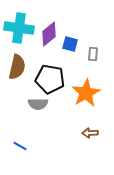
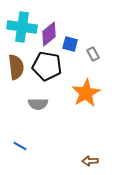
cyan cross: moved 3 px right, 1 px up
gray rectangle: rotated 32 degrees counterclockwise
brown semicircle: moved 1 px left; rotated 20 degrees counterclockwise
black pentagon: moved 3 px left, 13 px up
brown arrow: moved 28 px down
